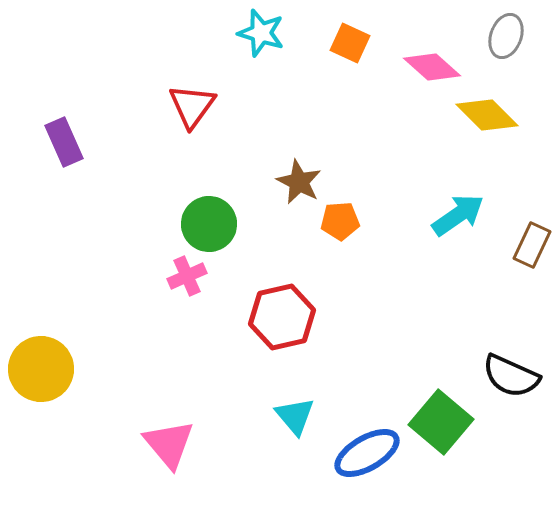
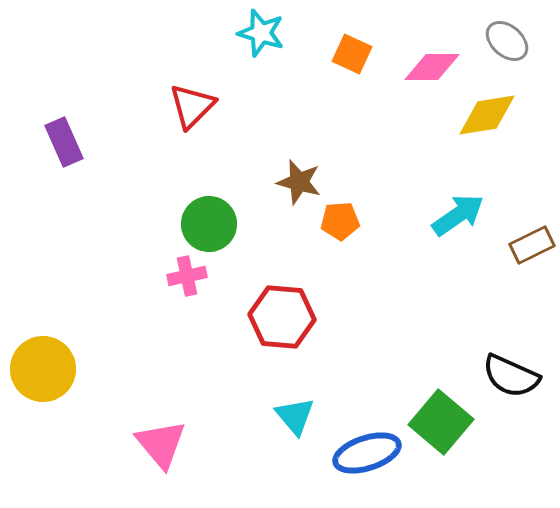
gray ellipse: moved 1 px right, 5 px down; rotated 69 degrees counterclockwise
orange square: moved 2 px right, 11 px down
pink diamond: rotated 42 degrees counterclockwise
red triangle: rotated 9 degrees clockwise
yellow diamond: rotated 54 degrees counterclockwise
brown star: rotated 12 degrees counterclockwise
brown rectangle: rotated 39 degrees clockwise
pink cross: rotated 12 degrees clockwise
red hexagon: rotated 18 degrees clockwise
yellow circle: moved 2 px right
pink triangle: moved 8 px left
blue ellipse: rotated 12 degrees clockwise
